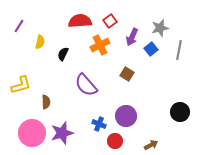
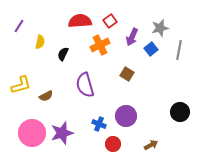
purple semicircle: moved 1 px left; rotated 25 degrees clockwise
brown semicircle: moved 6 px up; rotated 64 degrees clockwise
red circle: moved 2 px left, 3 px down
